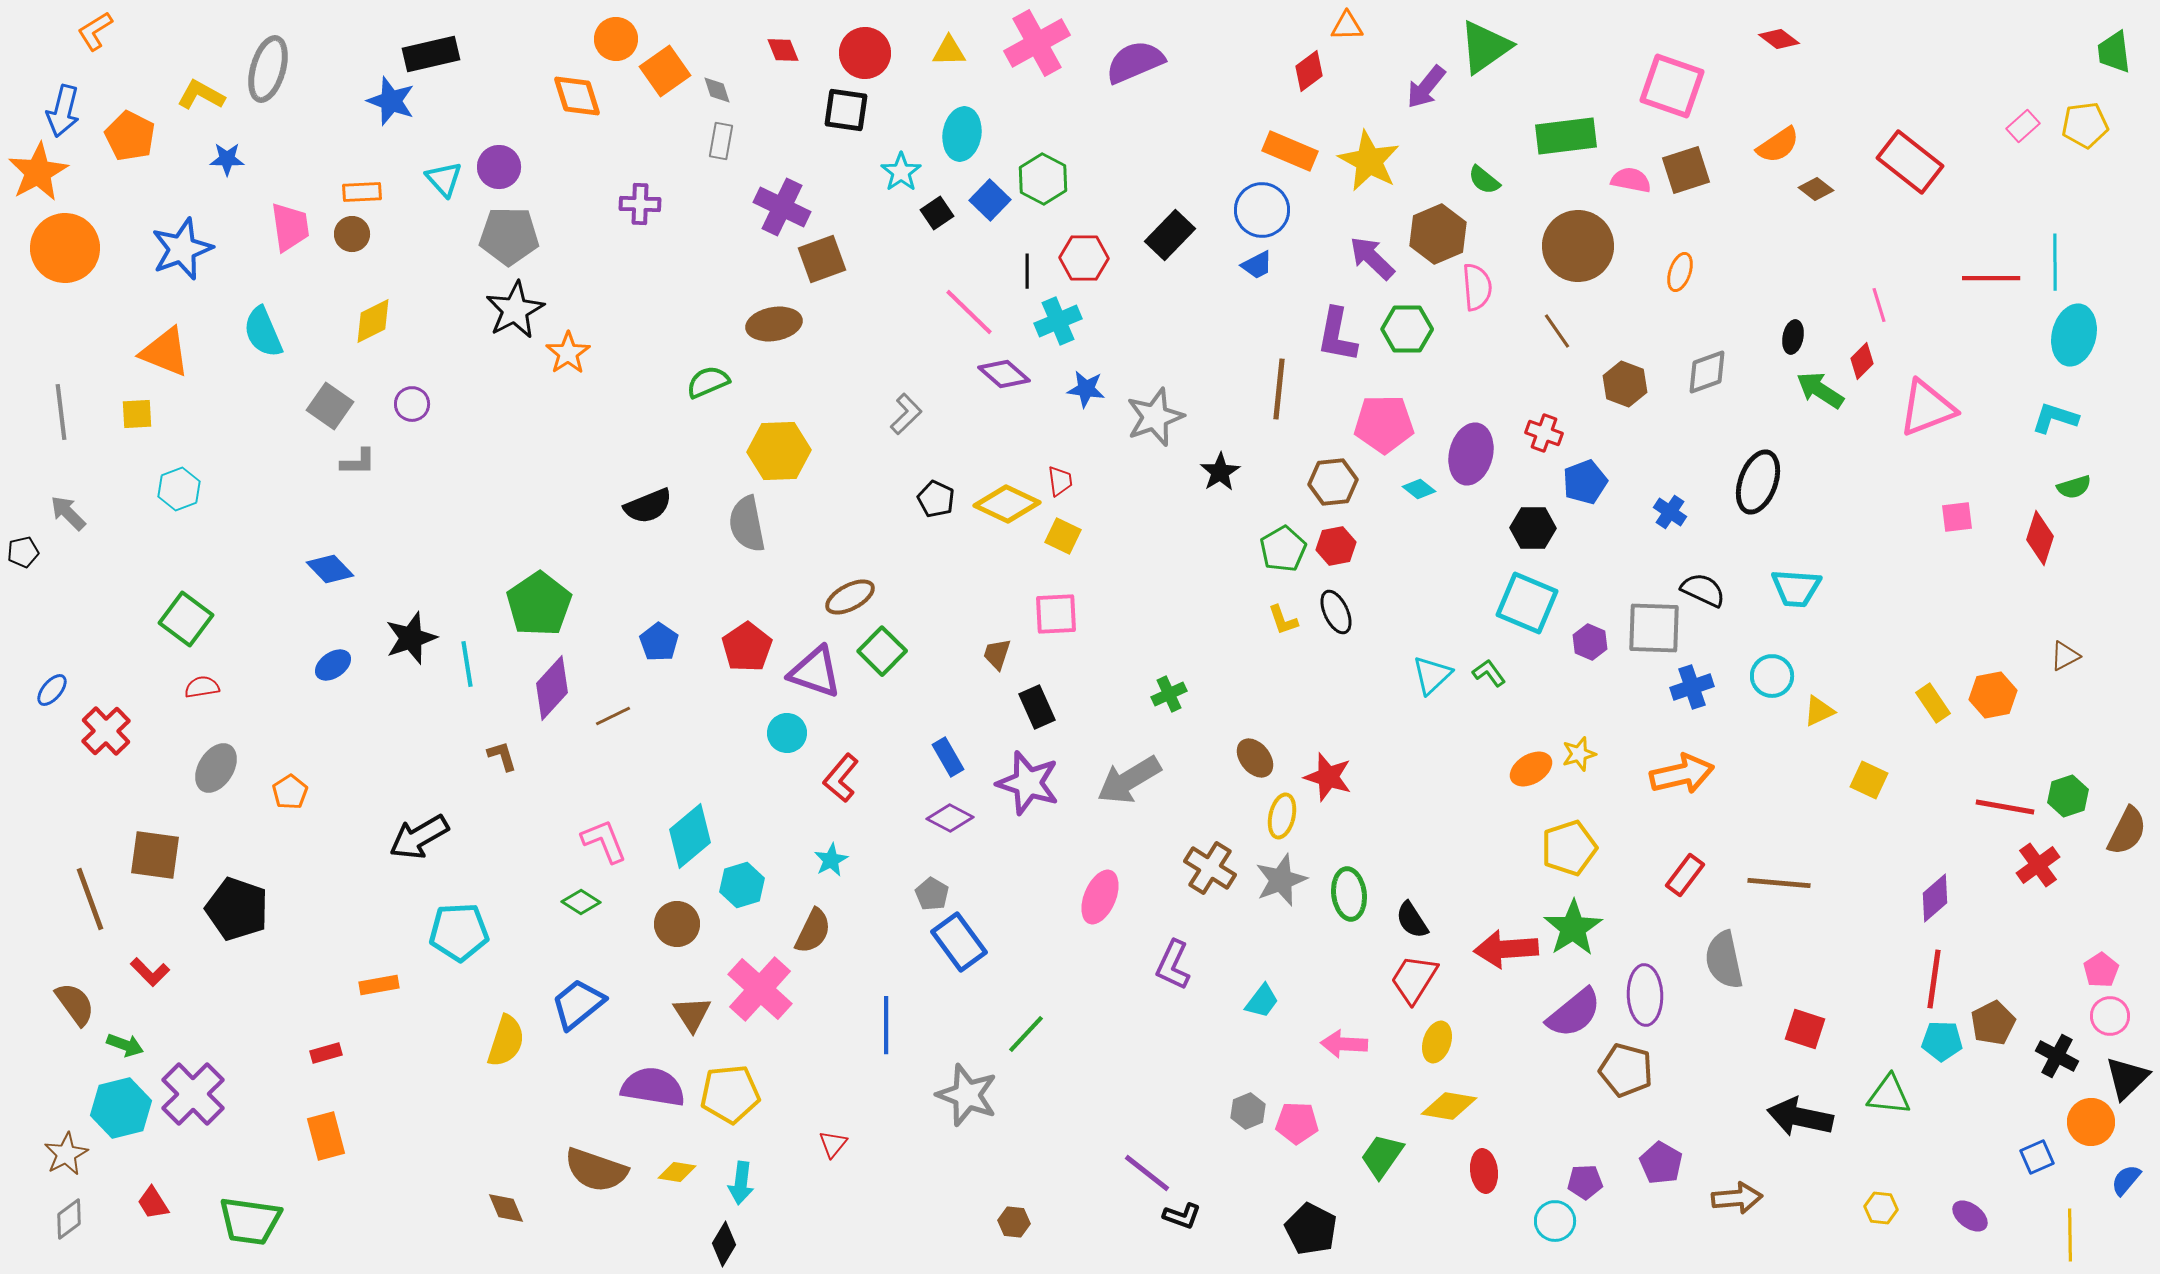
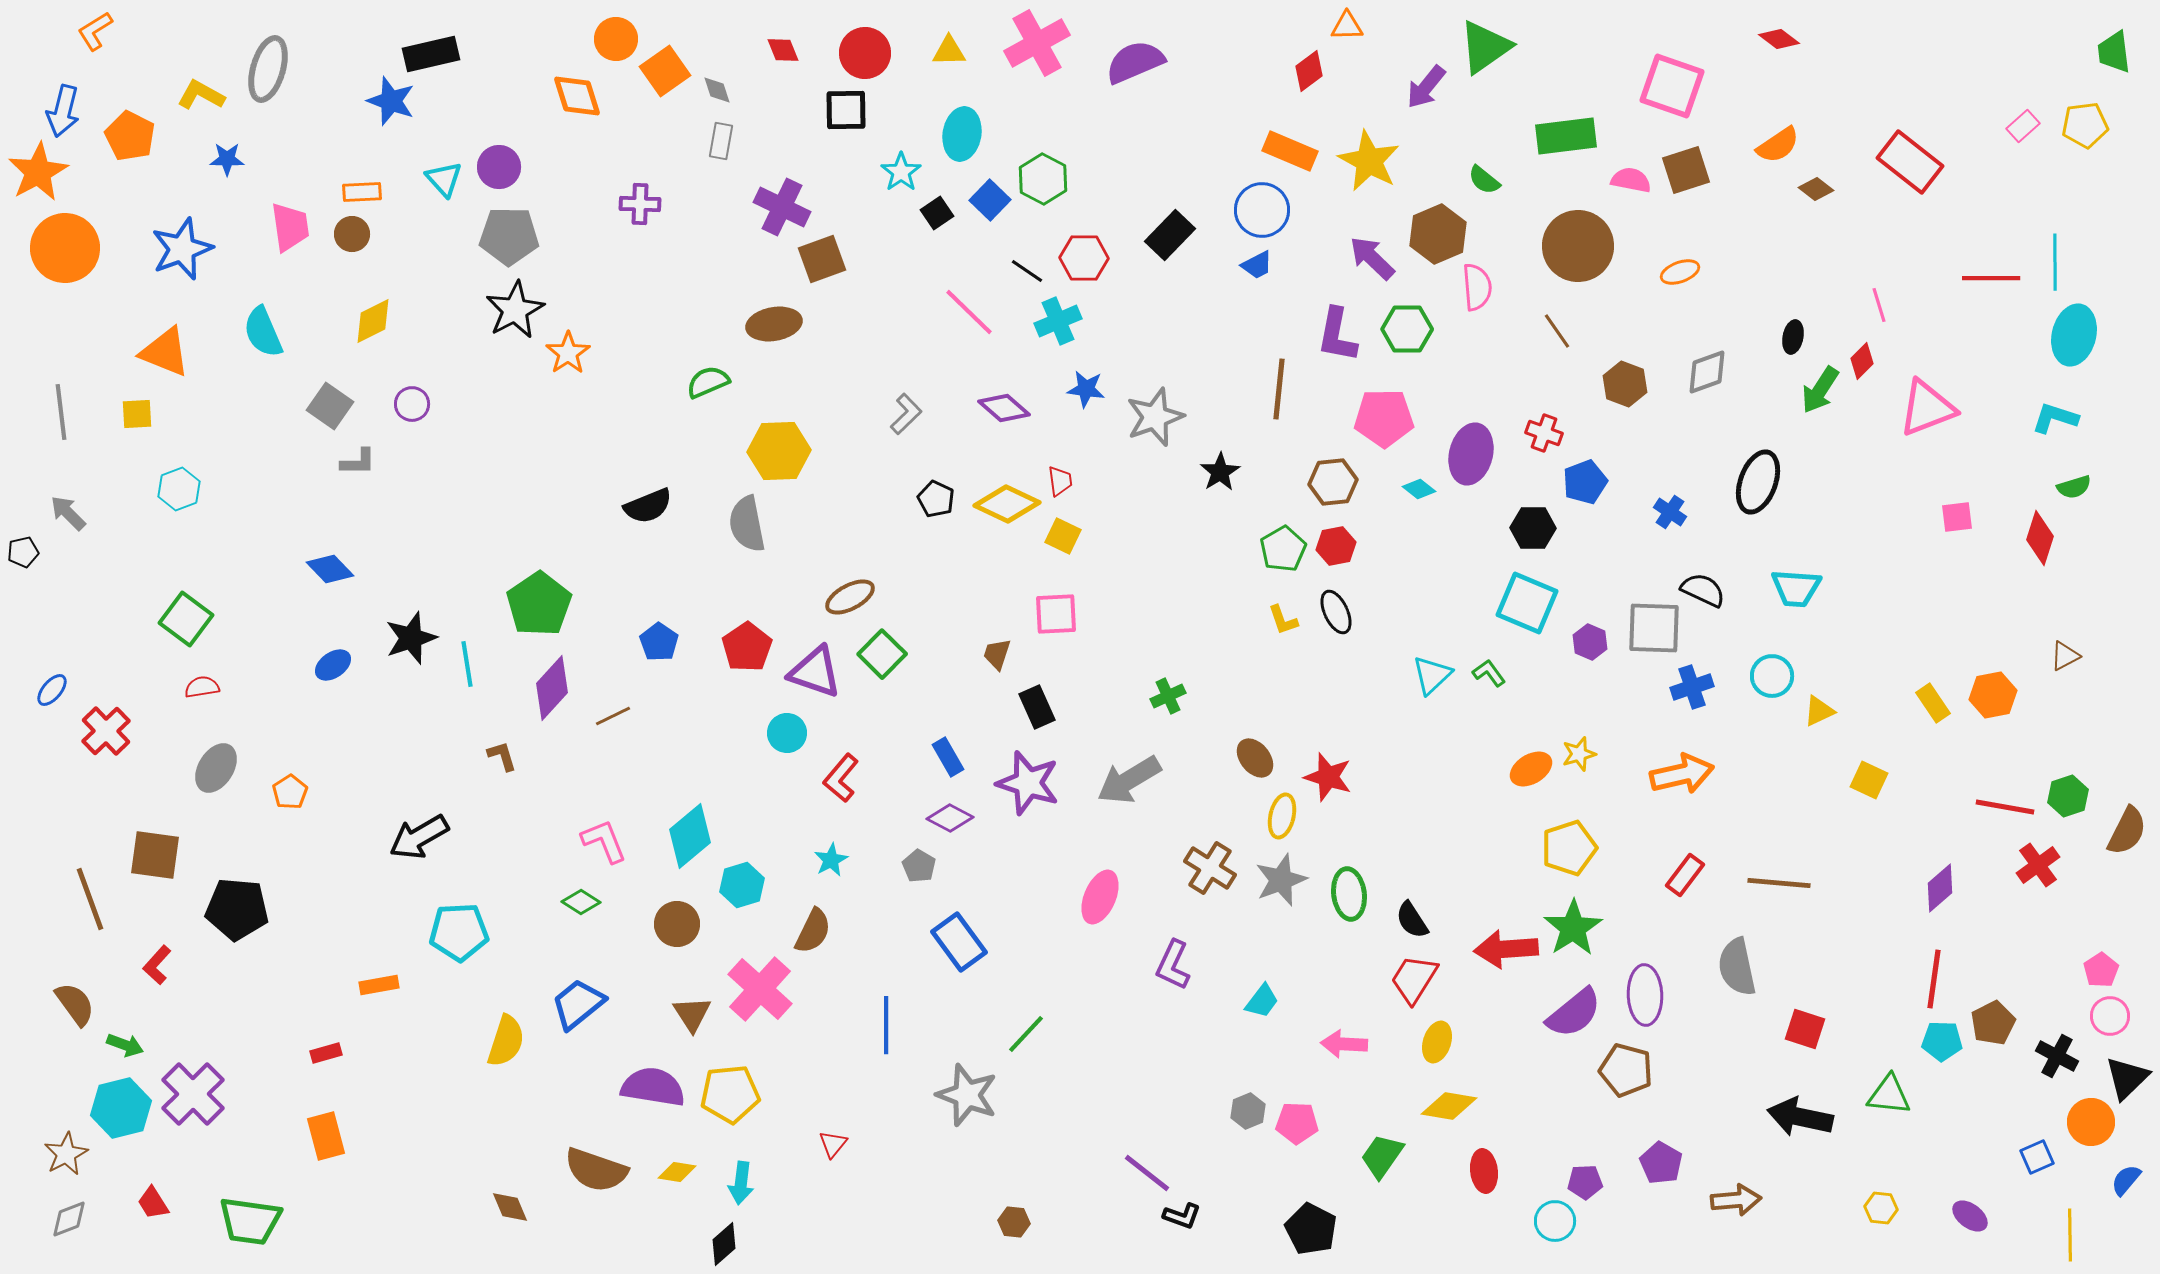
black square at (846, 110): rotated 9 degrees counterclockwise
black line at (1027, 271): rotated 56 degrees counterclockwise
orange ellipse at (1680, 272): rotated 51 degrees clockwise
purple diamond at (1004, 374): moved 34 px down
green arrow at (1820, 390): rotated 90 degrees counterclockwise
pink pentagon at (1384, 424): moved 6 px up
green square at (882, 651): moved 3 px down
green cross at (1169, 694): moved 1 px left, 2 px down
gray pentagon at (932, 894): moved 13 px left, 28 px up
purple diamond at (1935, 898): moved 5 px right, 10 px up
black pentagon at (237, 909): rotated 14 degrees counterclockwise
gray semicircle at (1724, 960): moved 13 px right, 7 px down
red L-shape at (150, 972): moved 7 px right, 7 px up; rotated 87 degrees clockwise
brown arrow at (1737, 1198): moved 1 px left, 2 px down
brown diamond at (506, 1208): moved 4 px right, 1 px up
gray diamond at (69, 1219): rotated 15 degrees clockwise
black diamond at (724, 1244): rotated 18 degrees clockwise
